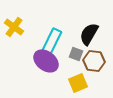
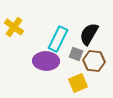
cyan rectangle: moved 6 px right, 2 px up
purple ellipse: rotated 35 degrees counterclockwise
